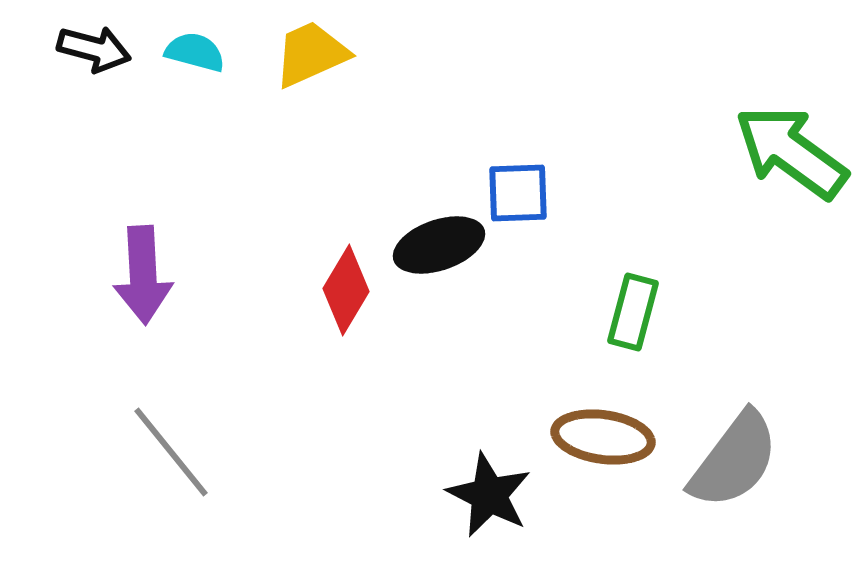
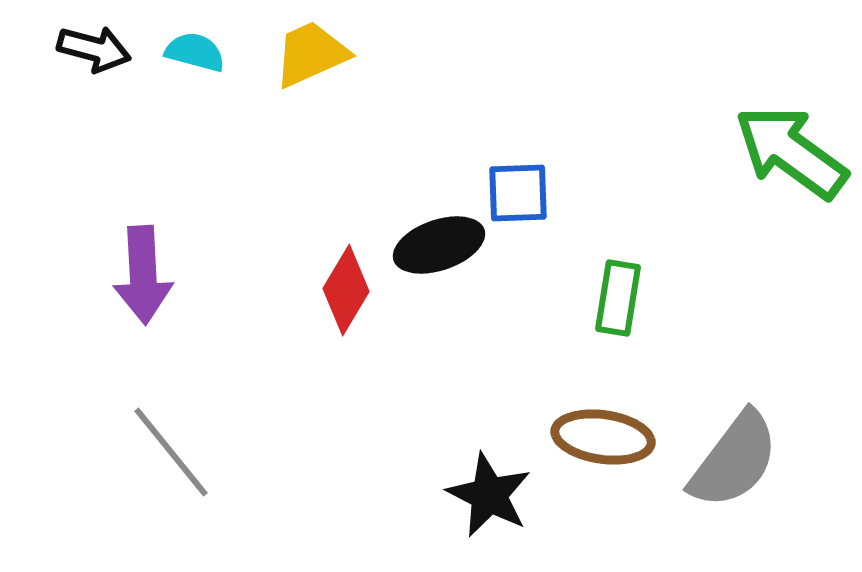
green rectangle: moved 15 px left, 14 px up; rotated 6 degrees counterclockwise
